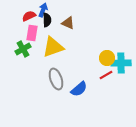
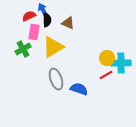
blue arrow: rotated 48 degrees counterclockwise
pink rectangle: moved 2 px right, 1 px up
yellow triangle: rotated 10 degrees counterclockwise
blue semicircle: rotated 120 degrees counterclockwise
